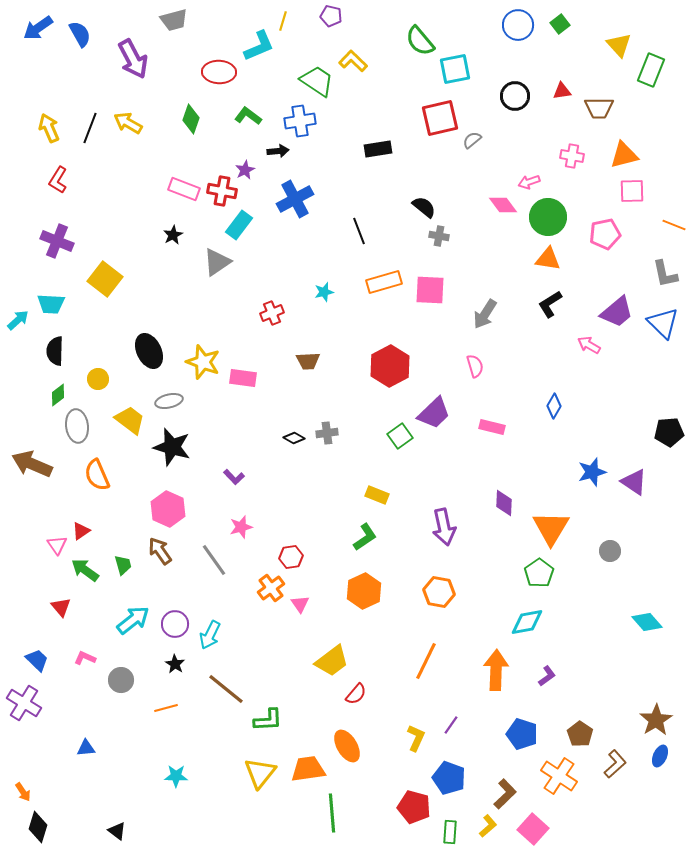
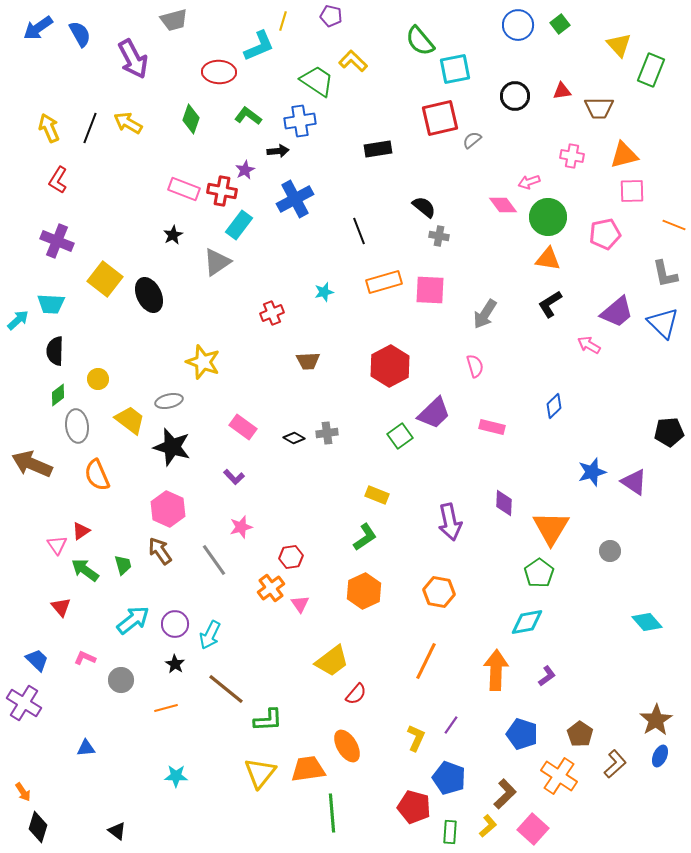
black ellipse at (149, 351): moved 56 px up
pink rectangle at (243, 378): moved 49 px down; rotated 28 degrees clockwise
blue diamond at (554, 406): rotated 15 degrees clockwise
purple arrow at (444, 527): moved 6 px right, 5 px up
